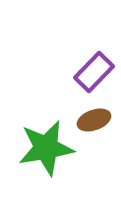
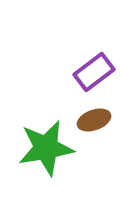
purple rectangle: rotated 9 degrees clockwise
